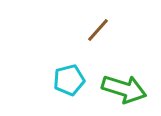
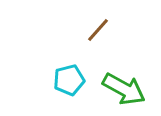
green arrow: rotated 12 degrees clockwise
